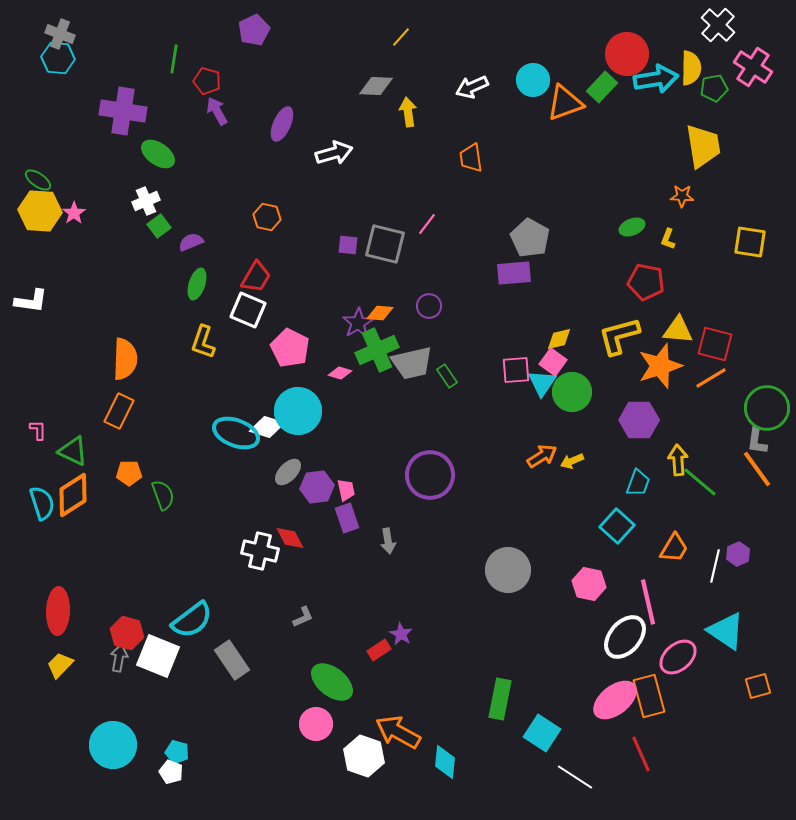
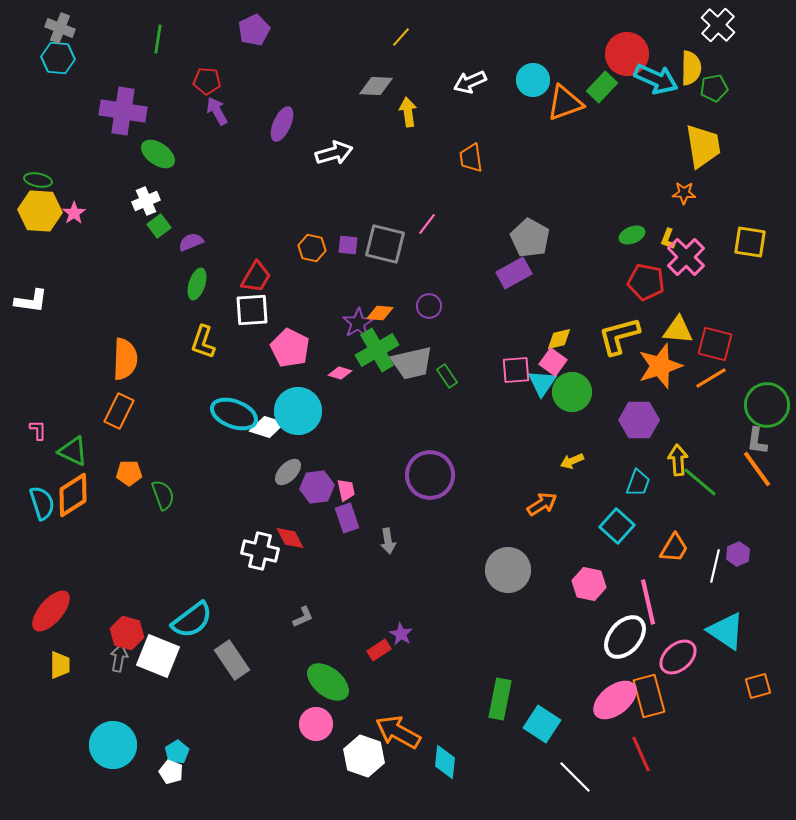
gray cross at (60, 34): moved 6 px up
green line at (174, 59): moved 16 px left, 20 px up
pink cross at (753, 67): moved 67 px left, 190 px down; rotated 12 degrees clockwise
cyan arrow at (656, 79): rotated 33 degrees clockwise
red pentagon at (207, 81): rotated 12 degrees counterclockwise
white arrow at (472, 87): moved 2 px left, 5 px up
green ellipse at (38, 180): rotated 24 degrees counterclockwise
orange star at (682, 196): moved 2 px right, 3 px up
orange hexagon at (267, 217): moved 45 px right, 31 px down
green ellipse at (632, 227): moved 8 px down
purple rectangle at (514, 273): rotated 24 degrees counterclockwise
white square at (248, 310): moved 4 px right; rotated 27 degrees counterclockwise
green cross at (377, 350): rotated 6 degrees counterclockwise
green circle at (767, 408): moved 3 px up
cyan ellipse at (236, 433): moved 2 px left, 19 px up
orange arrow at (542, 456): moved 48 px down
red ellipse at (58, 611): moved 7 px left; rotated 39 degrees clockwise
yellow trapezoid at (60, 665): rotated 136 degrees clockwise
green ellipse at (332, 682): moved 4 px left
cyan square at (542, 733): moved 9 px up
cyan pentagon at (177, 752): rotated 25 degrees clockwise
white line at (575, 777): rotated 12 degrees clockwise
